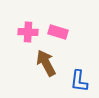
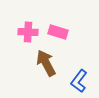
blue L-shape: rotated 30 degrees clockwise
